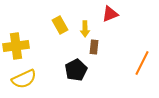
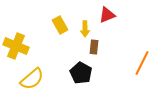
red triangle: moved 3 px left, 1 px down
yellow cross: rotated 30 degrees clockwise
black pentagon: moved 5 px right, 3 px down; rotated 15 degrees counterclockwise
yellow semicircle: moved 8 px right; rotated 15 degrees counterclockwise
